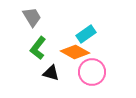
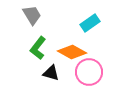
gray trapezoid: moved 2 px up
cyan rectangle: moved 4 px right, 11 px up
orange diamond: moved 3 px left
pink circle: moved 3 px left
